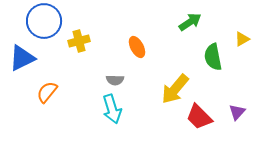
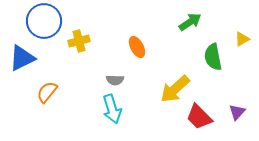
yellow arrow: rotated 8 degrees clockwise
